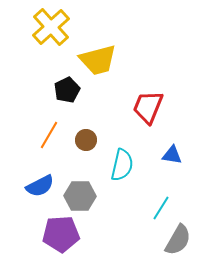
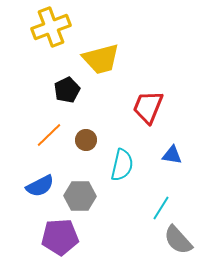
yellow cross: rotated 21 degrees clockwise
yellow trapezoid: moved 3 px right, 1 px up
orange line: rotated 16 degrees clockwise
purple pentagon: moved 1 px left, 3 px down
gray semicircle: rotated 108 degrees clockwise
